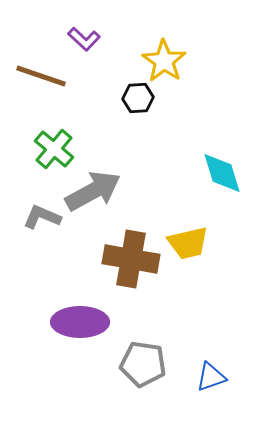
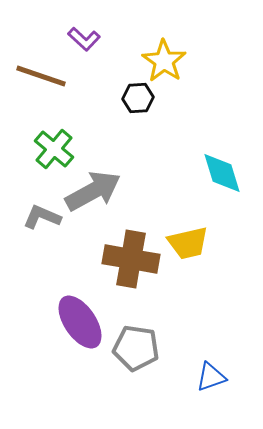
purple ellipse: rotated 56 degrees clockwise
gray pentagon: moved 7 px left, 16 px up
